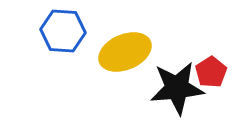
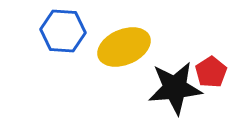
yellow ellipse: moved 1 px left, 5 px up
black star: moved 2 px left
